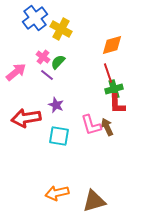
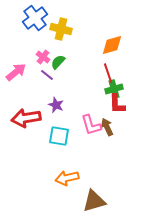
yellow cross: rotated 15 degrees counterclockwise
orange arrow: moved 10 px right, 15 px up
